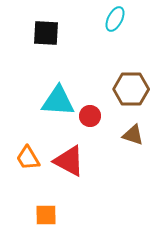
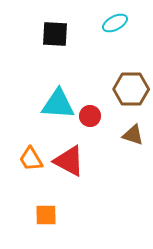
cyan ellipse: moved 4 px down; rotated 35 degrees clockwise
black square: moved 9 px right, 1 px down
cyan triangle: moved 3 px down
orange trapezoid: moved 3 px right, 1 px down
